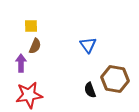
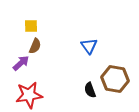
blue triangle: moved 1 px right, 1 px down
purple arrow: rotated 48 degrees clockwise
